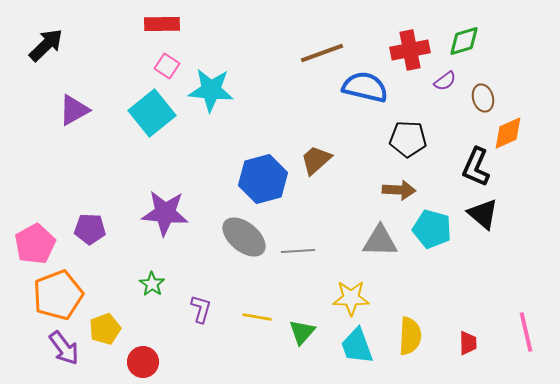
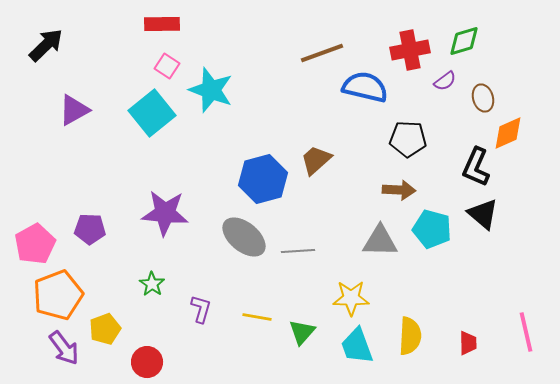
cyan star: rotated 15 degrees clockwise
red circle: moved 4 px right
